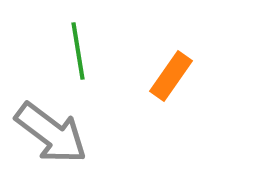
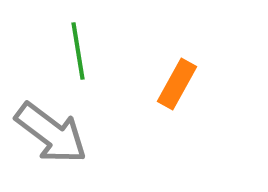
orange rectangle: moved 6 px right, 8 px down; rotated 6 degrees counterclockwise
